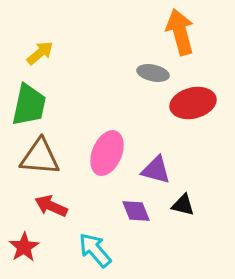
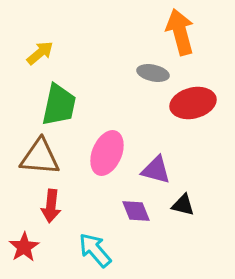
green trapezoid: moved 30 px right
red arrow: rotated 108 degrees counterclockwise
